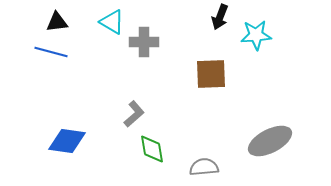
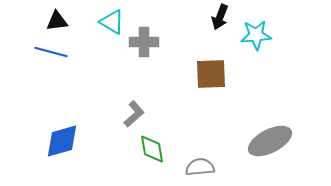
black triangle: moved 1 px up
blue diamond: moved 5 px left; rotated 24 degrees counterclockwise
gray semicircle: moved 4 px left
